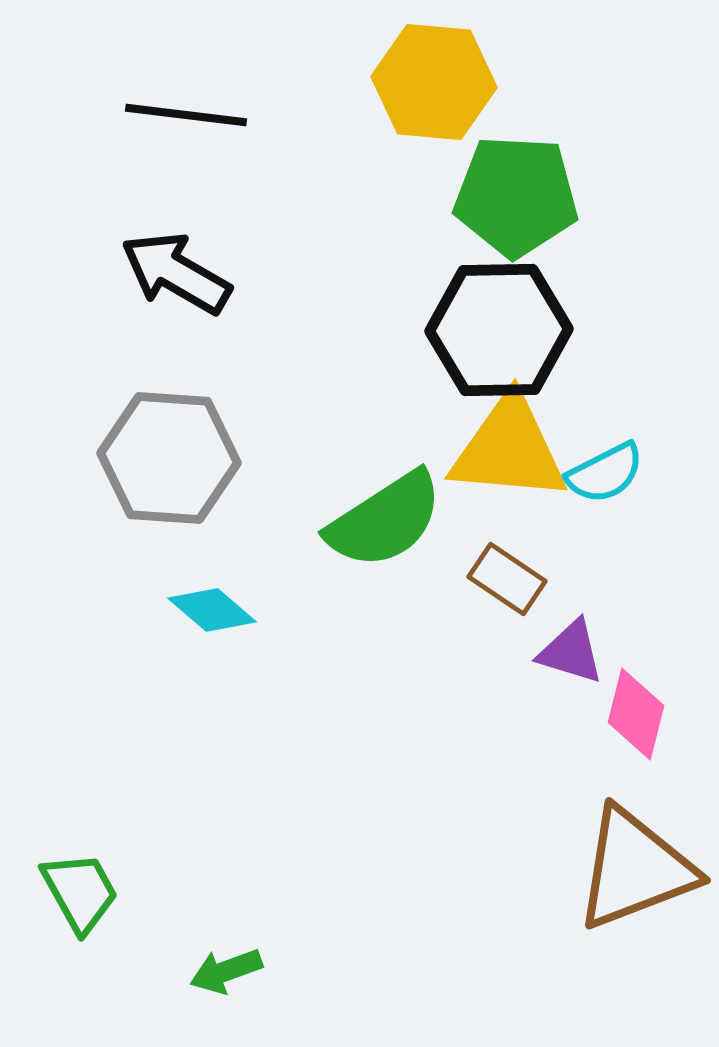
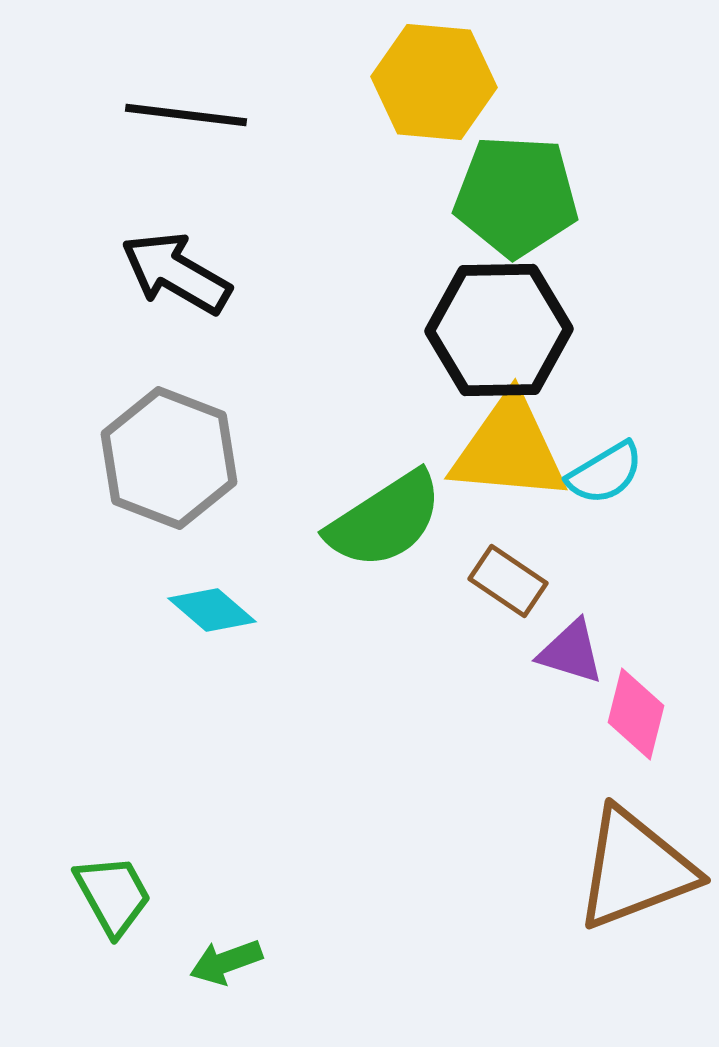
gray hexagon: rotated 17 degrees clockwise
cyan semicircle: rotated 4 degrees counterclockwise
brown rectangle: moved 1 px right, 2 px down
green trapezoid: moved 33 px right, 3 px down
green arrow: moved 9 px up
